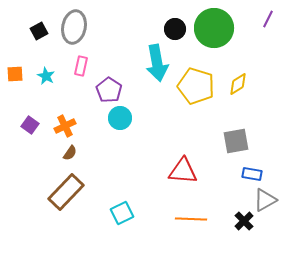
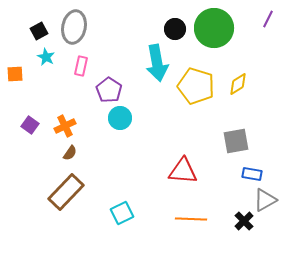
cyan star: moved 19 px up
